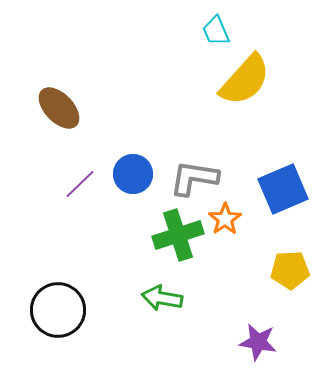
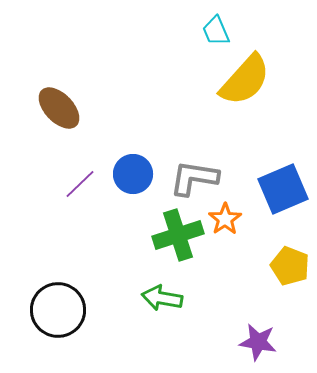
yellow pentagon: moved 4 px up; rotated 24 degrees clockwise
